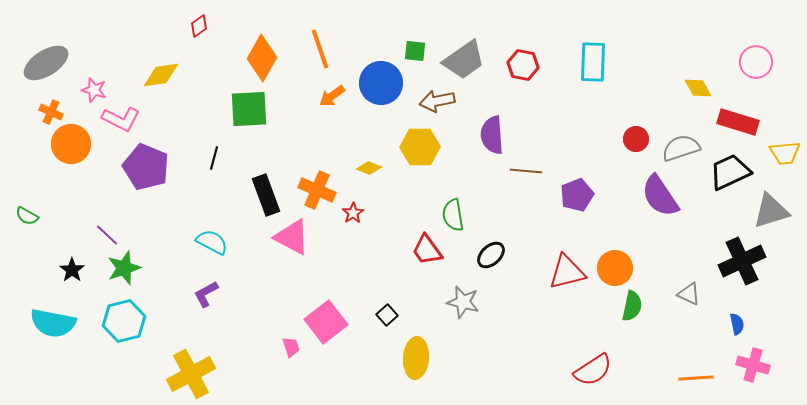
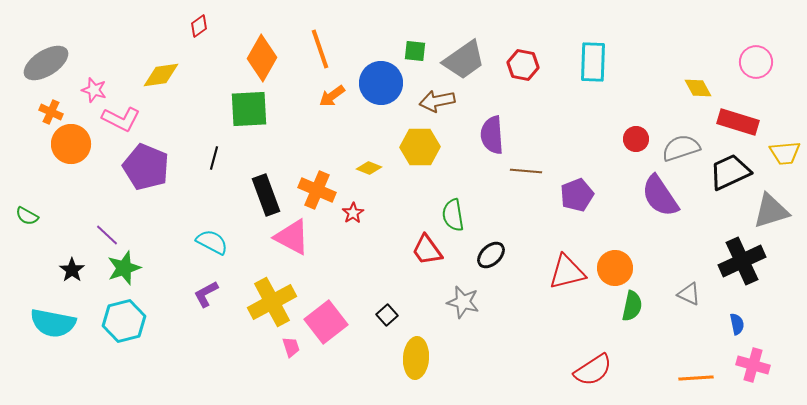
yellow cross at (191, 374): moved 81 px right, 72 px up
